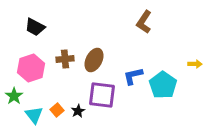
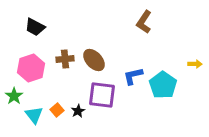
brown ellipse: rotated 70 degrees counterclockwise
